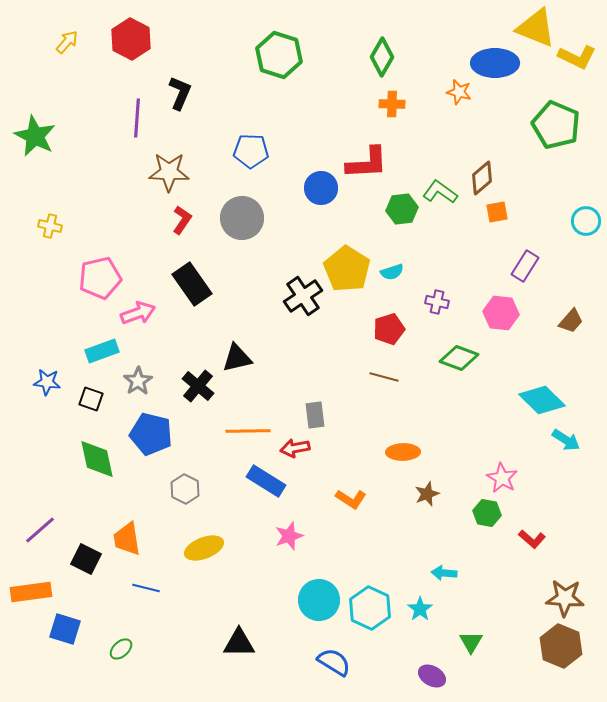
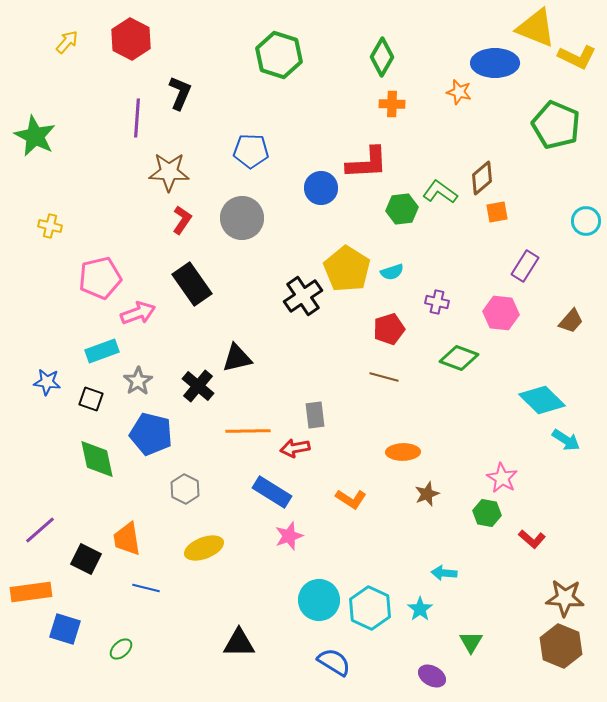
blue rectangle at (266, 481): moved 6 px right, 11 px down
